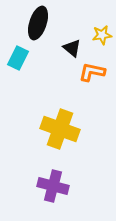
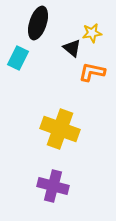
yellow star: moved 10 px left, 2 px up
